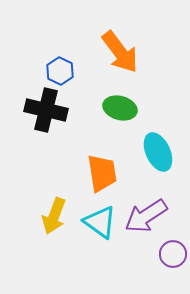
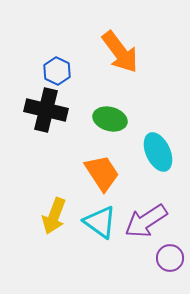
blue hexagon: moved 3 px left
green ellipse: moved 10 px left, 11 px down
orange trapezoid: rotated 24 degrees counterclockwise
purple arrow: moved 5 px down
purple circle: moved 3 px left, 4 px down
